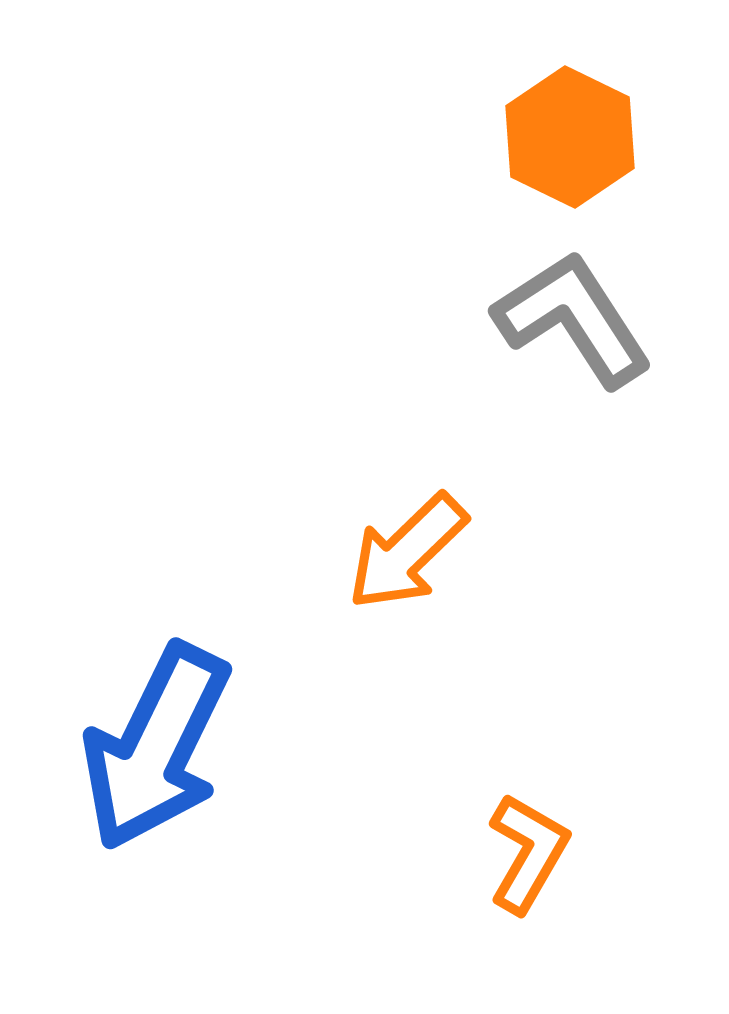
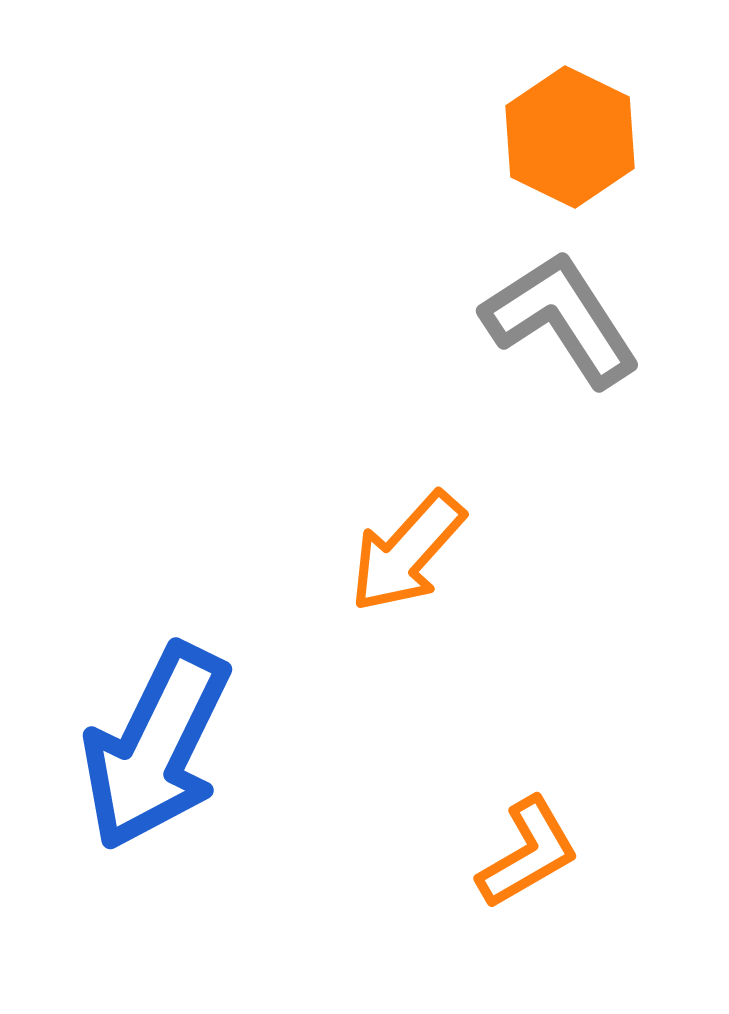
gray L-shape: moved 12 px left
orange arrow: rotated 4 degrees counterclockwise
orange L-shape: rotated 30 degrees clockwise
